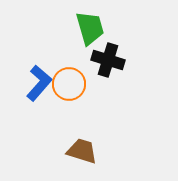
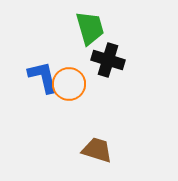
blue L-shape: moved 4 px right, 6 px up; rotated 54 degrees counterclockwise
brown trapezoid: moved 15 px right, 1 px up
